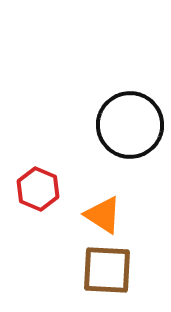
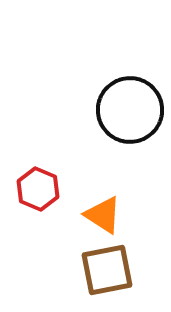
black circle: moved 15 px up
brown square: rotated 14 degrees counterclockwise
